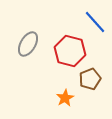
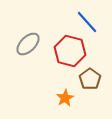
blue line: moved 8 px left
gray ellipse: rotated 15 degrees clockwise
brown pentagon: rotated 15 degrees counterclockwise
